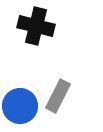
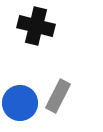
blue circle: moved 3 px up
